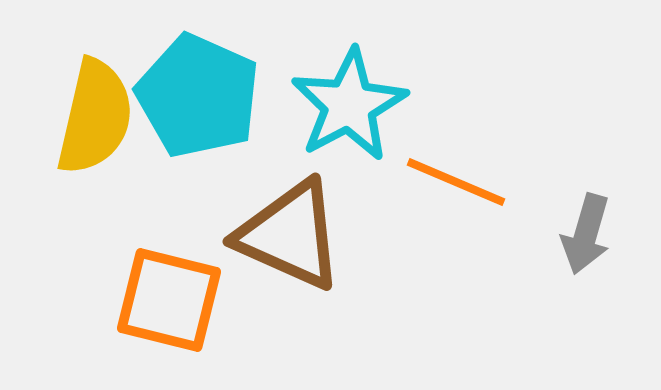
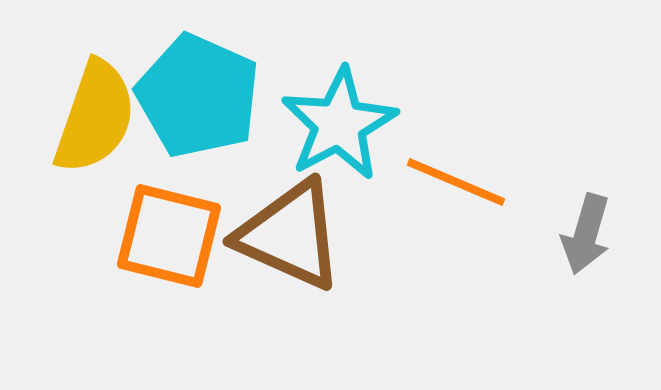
cyan star: moved 10 px left, 19 px down
yellow semicircle: rotated 6 degrees clockwise
orange square: moved 64 px up
